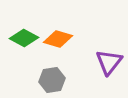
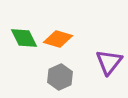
green diamond: rotated 36 degrees clockwise
gray hexagon: moved 8 px right, 3 px up; rotated 15 degrees counterclockwise
